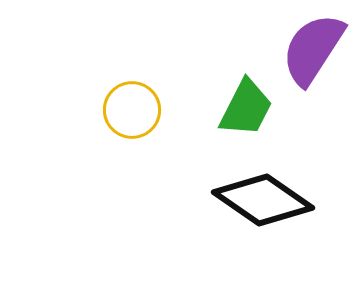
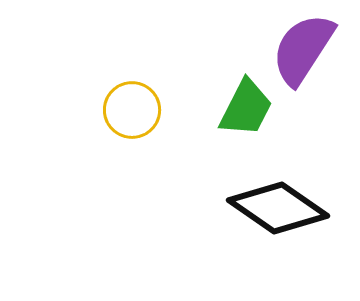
purple semicircle: moved 10 px left
black diamond: moved 15 px right, 8 px down
